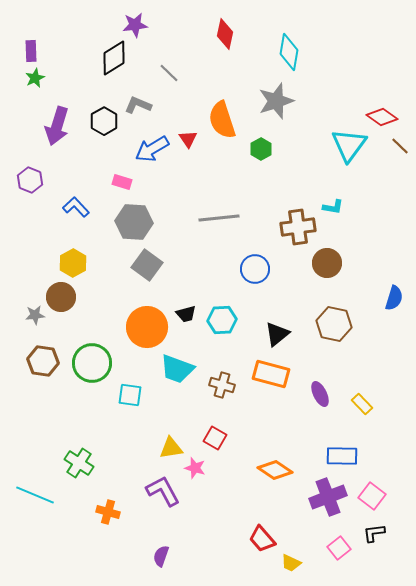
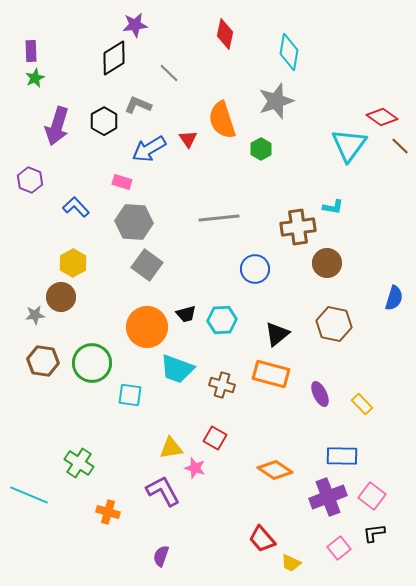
blue arrow at (152, 149): moved 3 px left
cyan line at (35, 495): moved 6 px left
